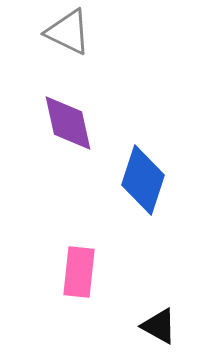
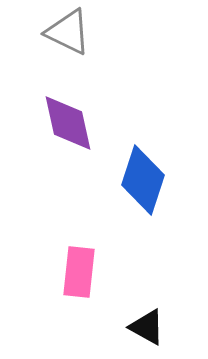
black triangle: moved 12 px left, 1 px down
